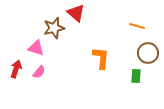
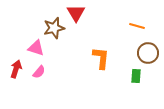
red triangle: rotated 18 degrees clockwise
